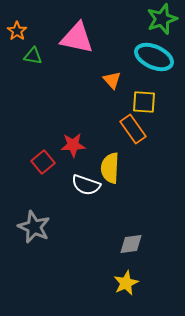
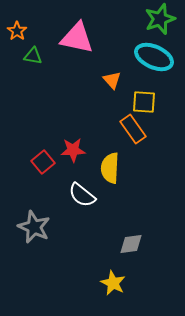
green star: moved 2 px left
red star: moved 5 px down
white semicircle: moved 4 px left, 10 px down; rotated 20 degrees clockwise
yellow star: moved 13 px left; rotated 20 degrees counterclockwise
